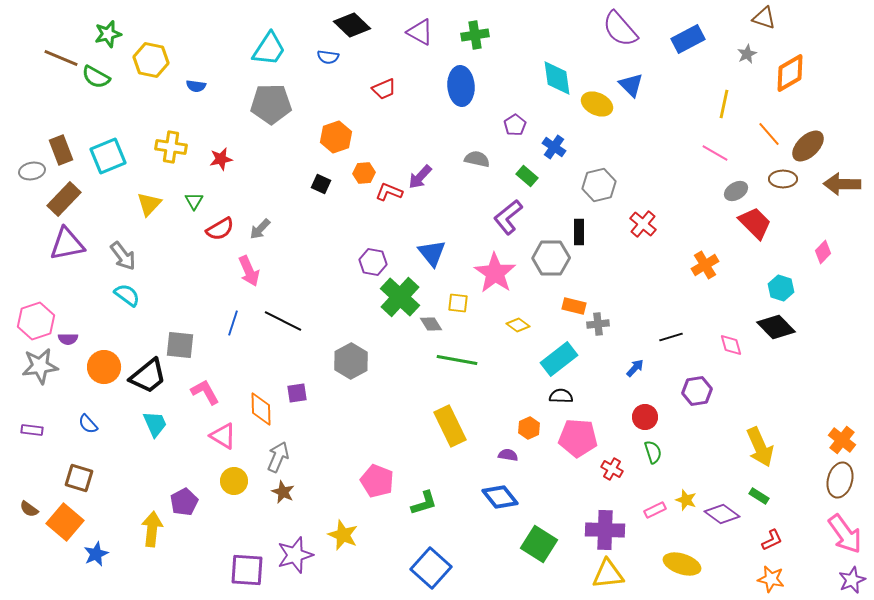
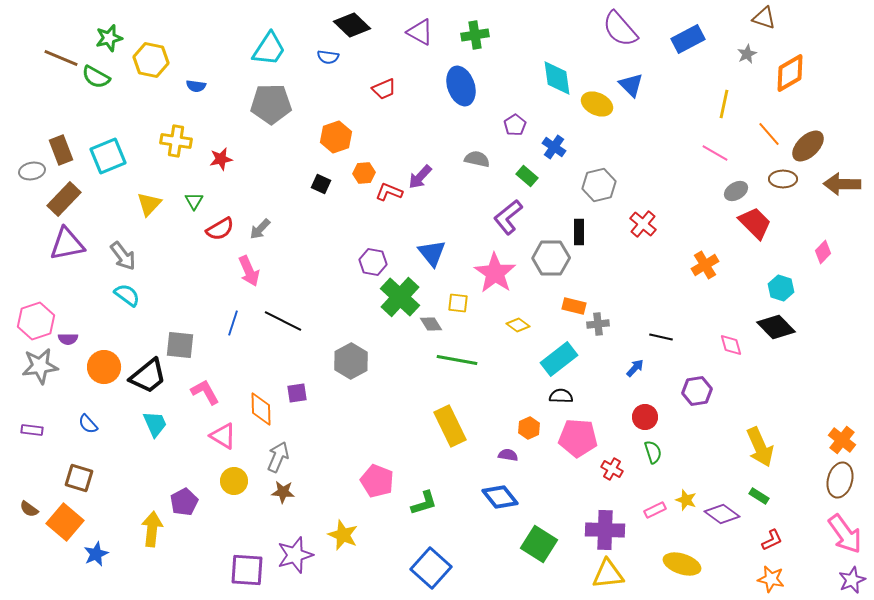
green star at (108, 34): moved 1 px right, 4 px down
blue ellipse at (461, 86): rotated 15 degrees counterclockwise
yellow cross at (171, 147): moved 5 px right, 6 px up
black line at (671, 337): moved 10 px left; rotated 30 degrees clockwise
brown star at (283, 492): rotated 20 degrees counterclockwise
